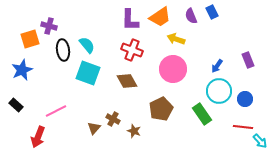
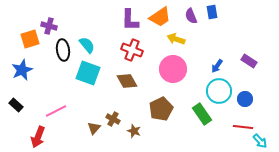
blue rectangle: rotated 16 degrees clockwise
purple rectangle: moved 1 px right, 1 px down; rotated 35 degrees counterclockwise
